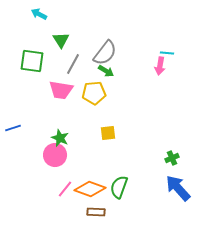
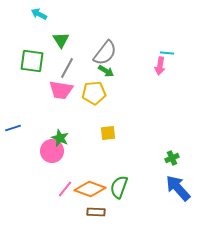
gray line: moved 6 px left, 4 px down
pink circle: moved 3 px left, 4 px up
